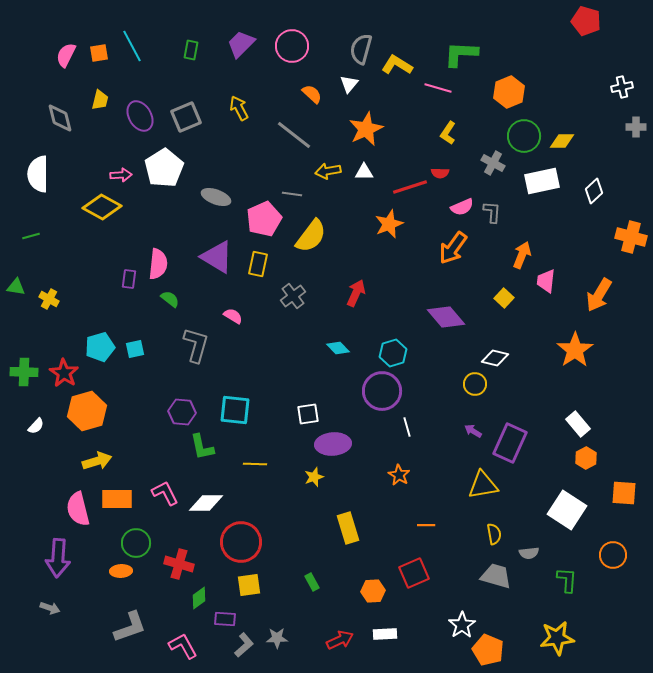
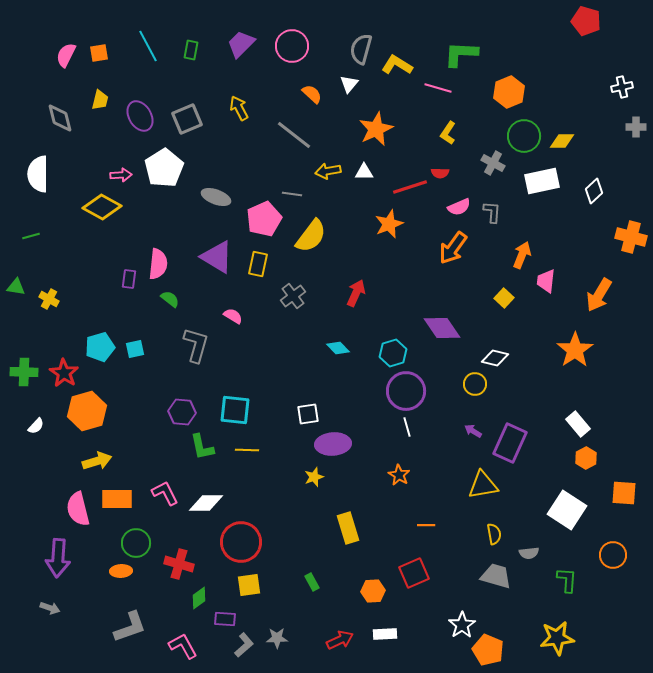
cyan line at (132, 46): moved 16 px right
gray square at (186, 117): moved 1 px right, 2 px down
orange star at (366, 129): moved 10 px right
pink semicircle at (462, 207): moved 3 px left
purple diamond at (446, 317): moved 4 px left, 11 px down; rotated 6 degrees clockwise
purple circle at (382, 391): moved 24 px right
yellow line at (255, 464): moved 8 px left, 14 px up
